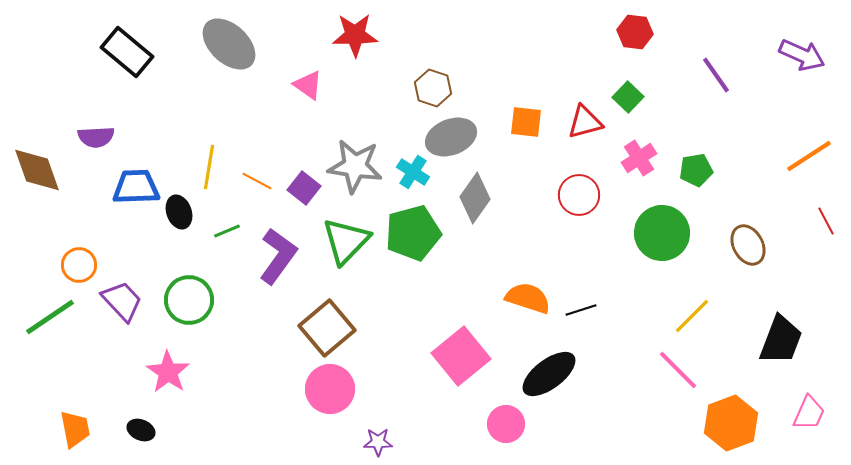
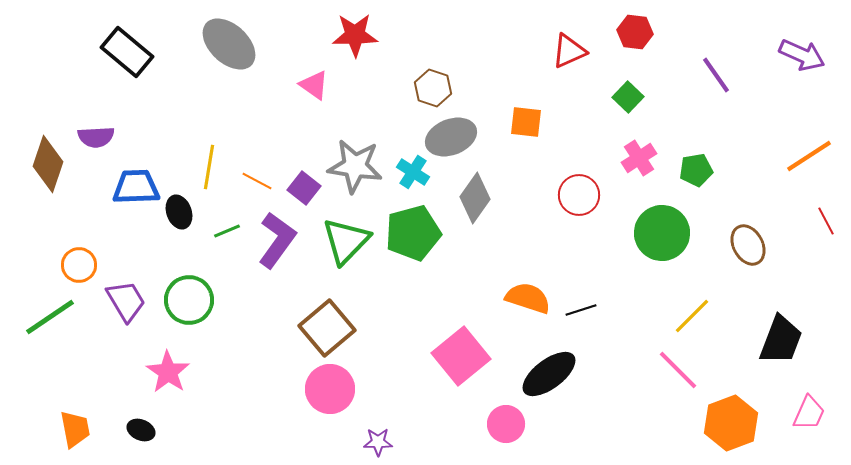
pink triangle at (308, 85): moved 6 px right
red triangle at (585, 122): moved 16 px left, 71 px up; rotated 9 degrees counterclockwise
brown diamond at (37, 170): moved 11 px right, 6 px up; rotated 38 degrees clockwise
purple L-shape at (278, 256): moved 1 px left, 16 px up
purple trapezoid at (122, 301): moved 4 px right; rotated 12 degrees clockwise
